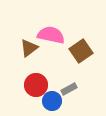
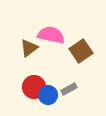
red circle: moved 2 px left, 2 px down
blue circle: moved 4 px left, 6 px up
